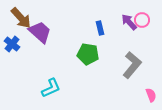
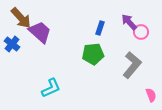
pink circle: moved 1 px left, 12 px down
blue rectangle: rotated 32 degrees clockwise
green pentagon: moved 5 px right; rotated 15 degrees counterclockwise
